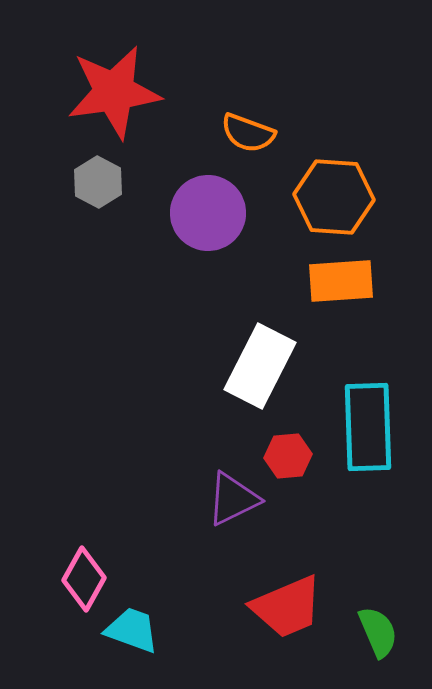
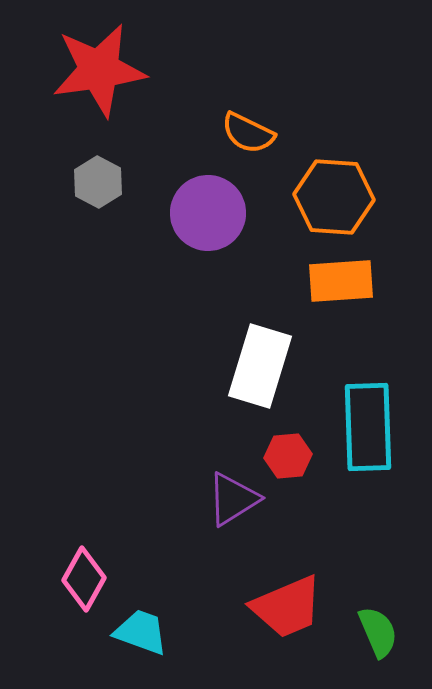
red star: moved 15 px left, 22 px up
orange semicircle: rotated 6 degrees clockwise
white rectangle: rotated 10 degrees counterclockwise
purple triangle: rotated 6 degrees counterclockwise
cyan trapezoid: moved 9 px right, 2 px down
